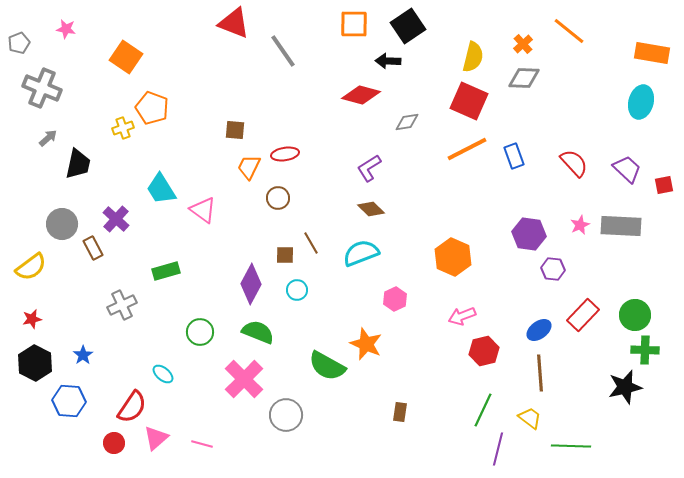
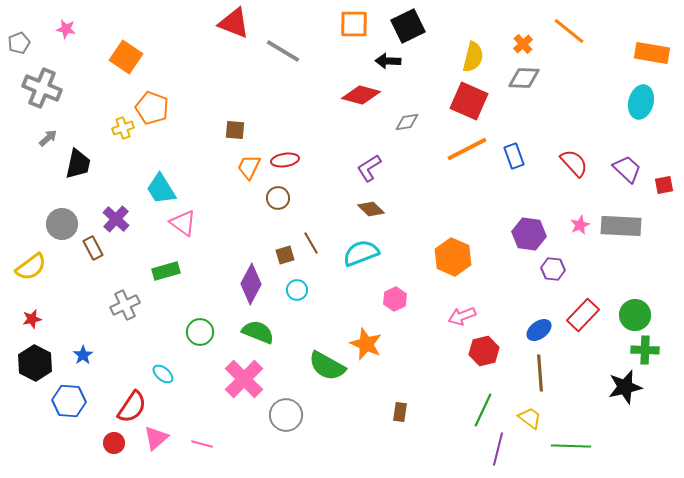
black square at (408, 26): rotated 8 degrees clockwise
gray line at (283, 51): rotated 24 degrees counterclockwise
red ellipse at (285, 154): moved 6 px down
pink triangle at (203, 210): moved 20 px left, 13 px down
brown square at (285, 255): rotated 18 degrees counterclockwise
gray cross at (122, 305): moved 3 px right
